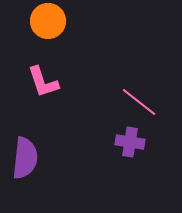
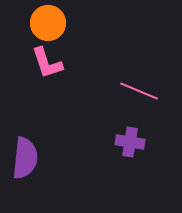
orange circle: moved 2 px down
pink L-shape: moved 4 px right, 19 px up
pink line: moved 11 px up; rotated 15 degrees counterclockwise
